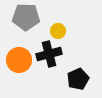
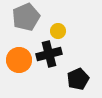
gray pentagon: rotated 24 degrees counterclockwise
